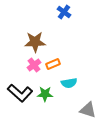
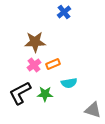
blue cross: rotated 16 degrees clockwise
black L-shape: rotated 110 degrees clockwise
gray triangle: moved 5 px right
